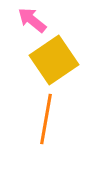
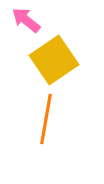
pink arrow: moved 6 px left
